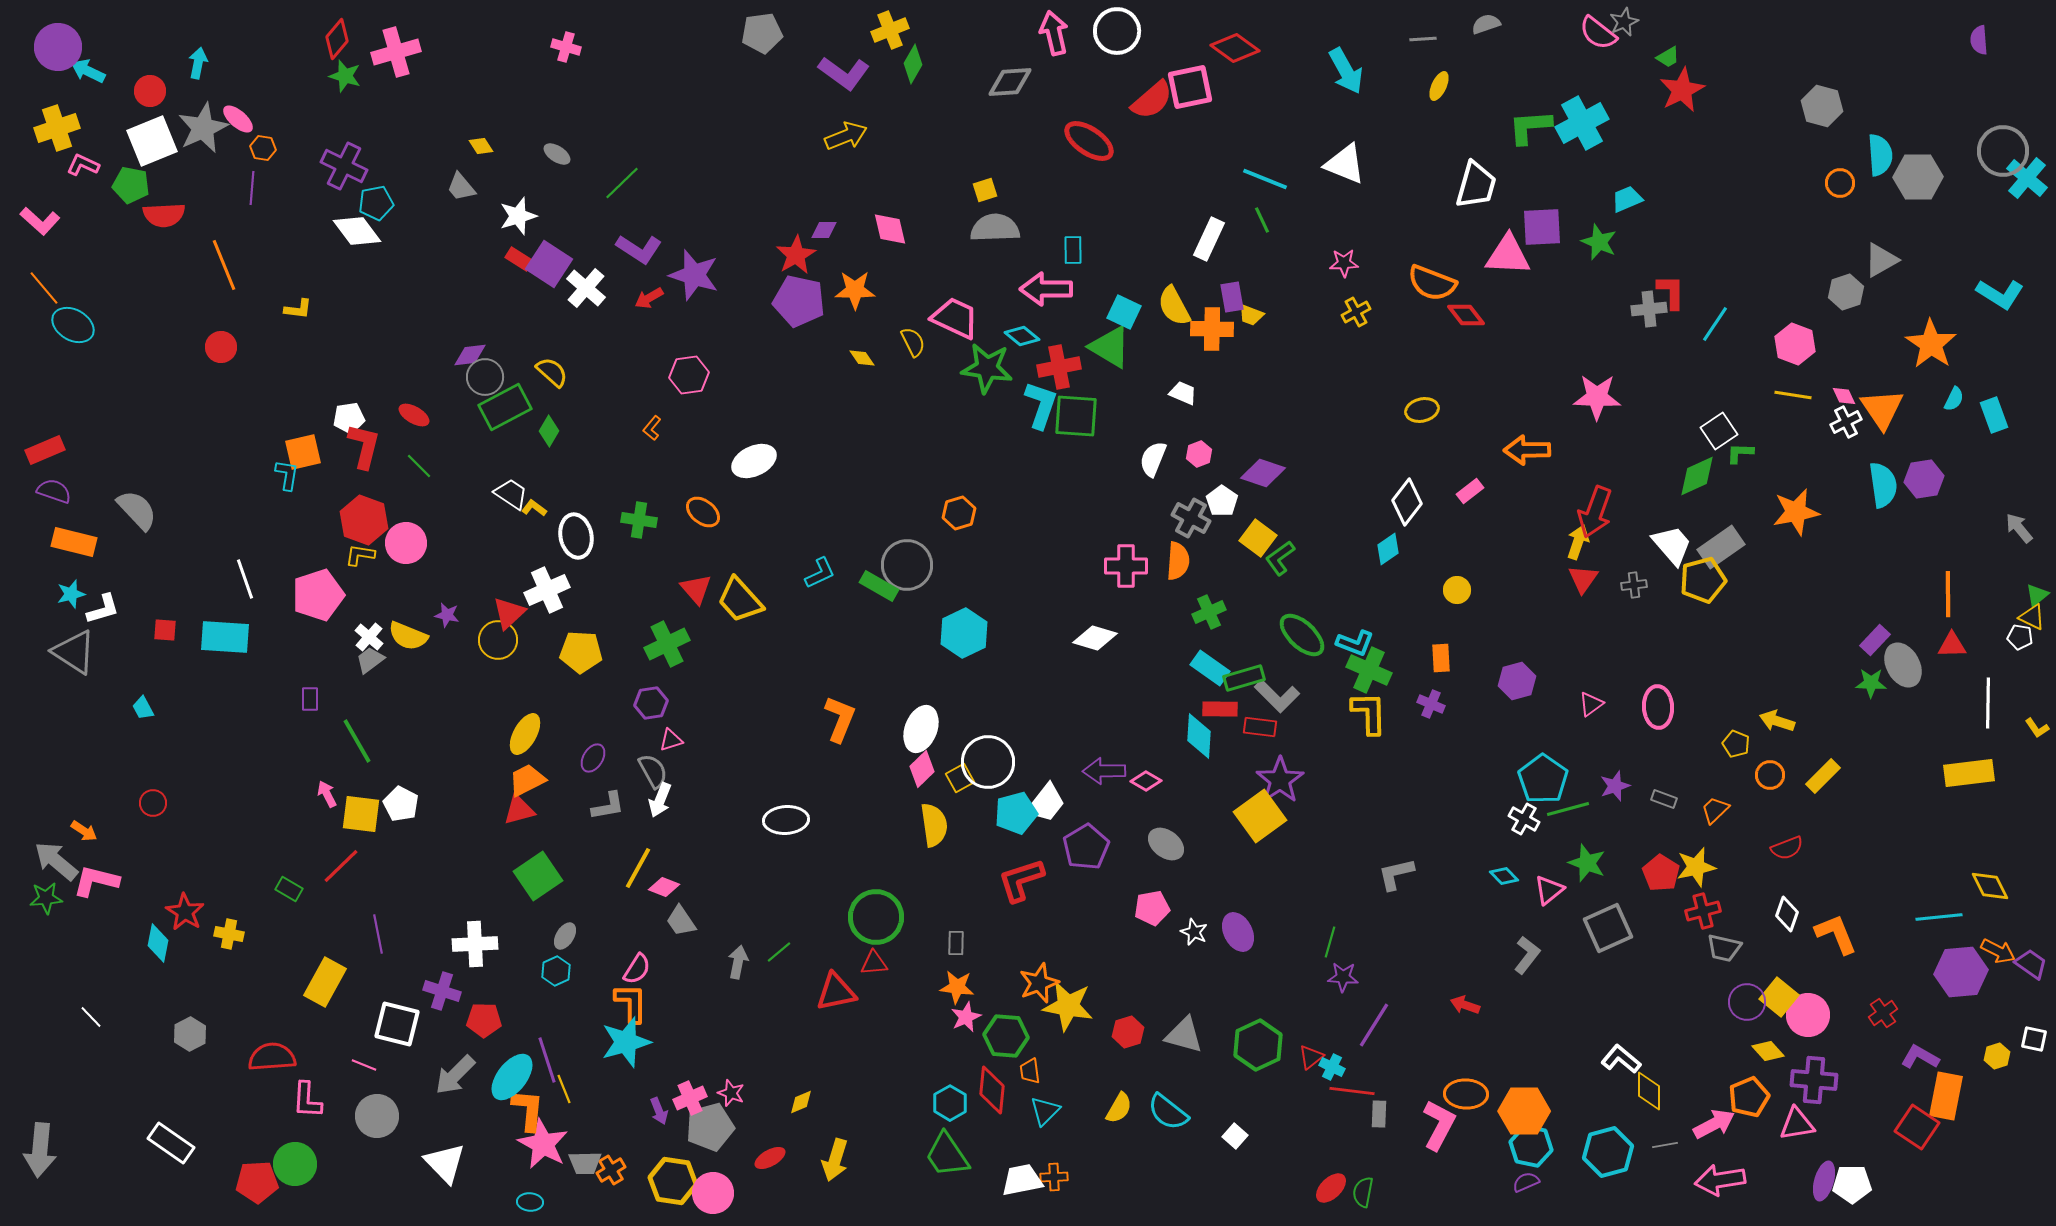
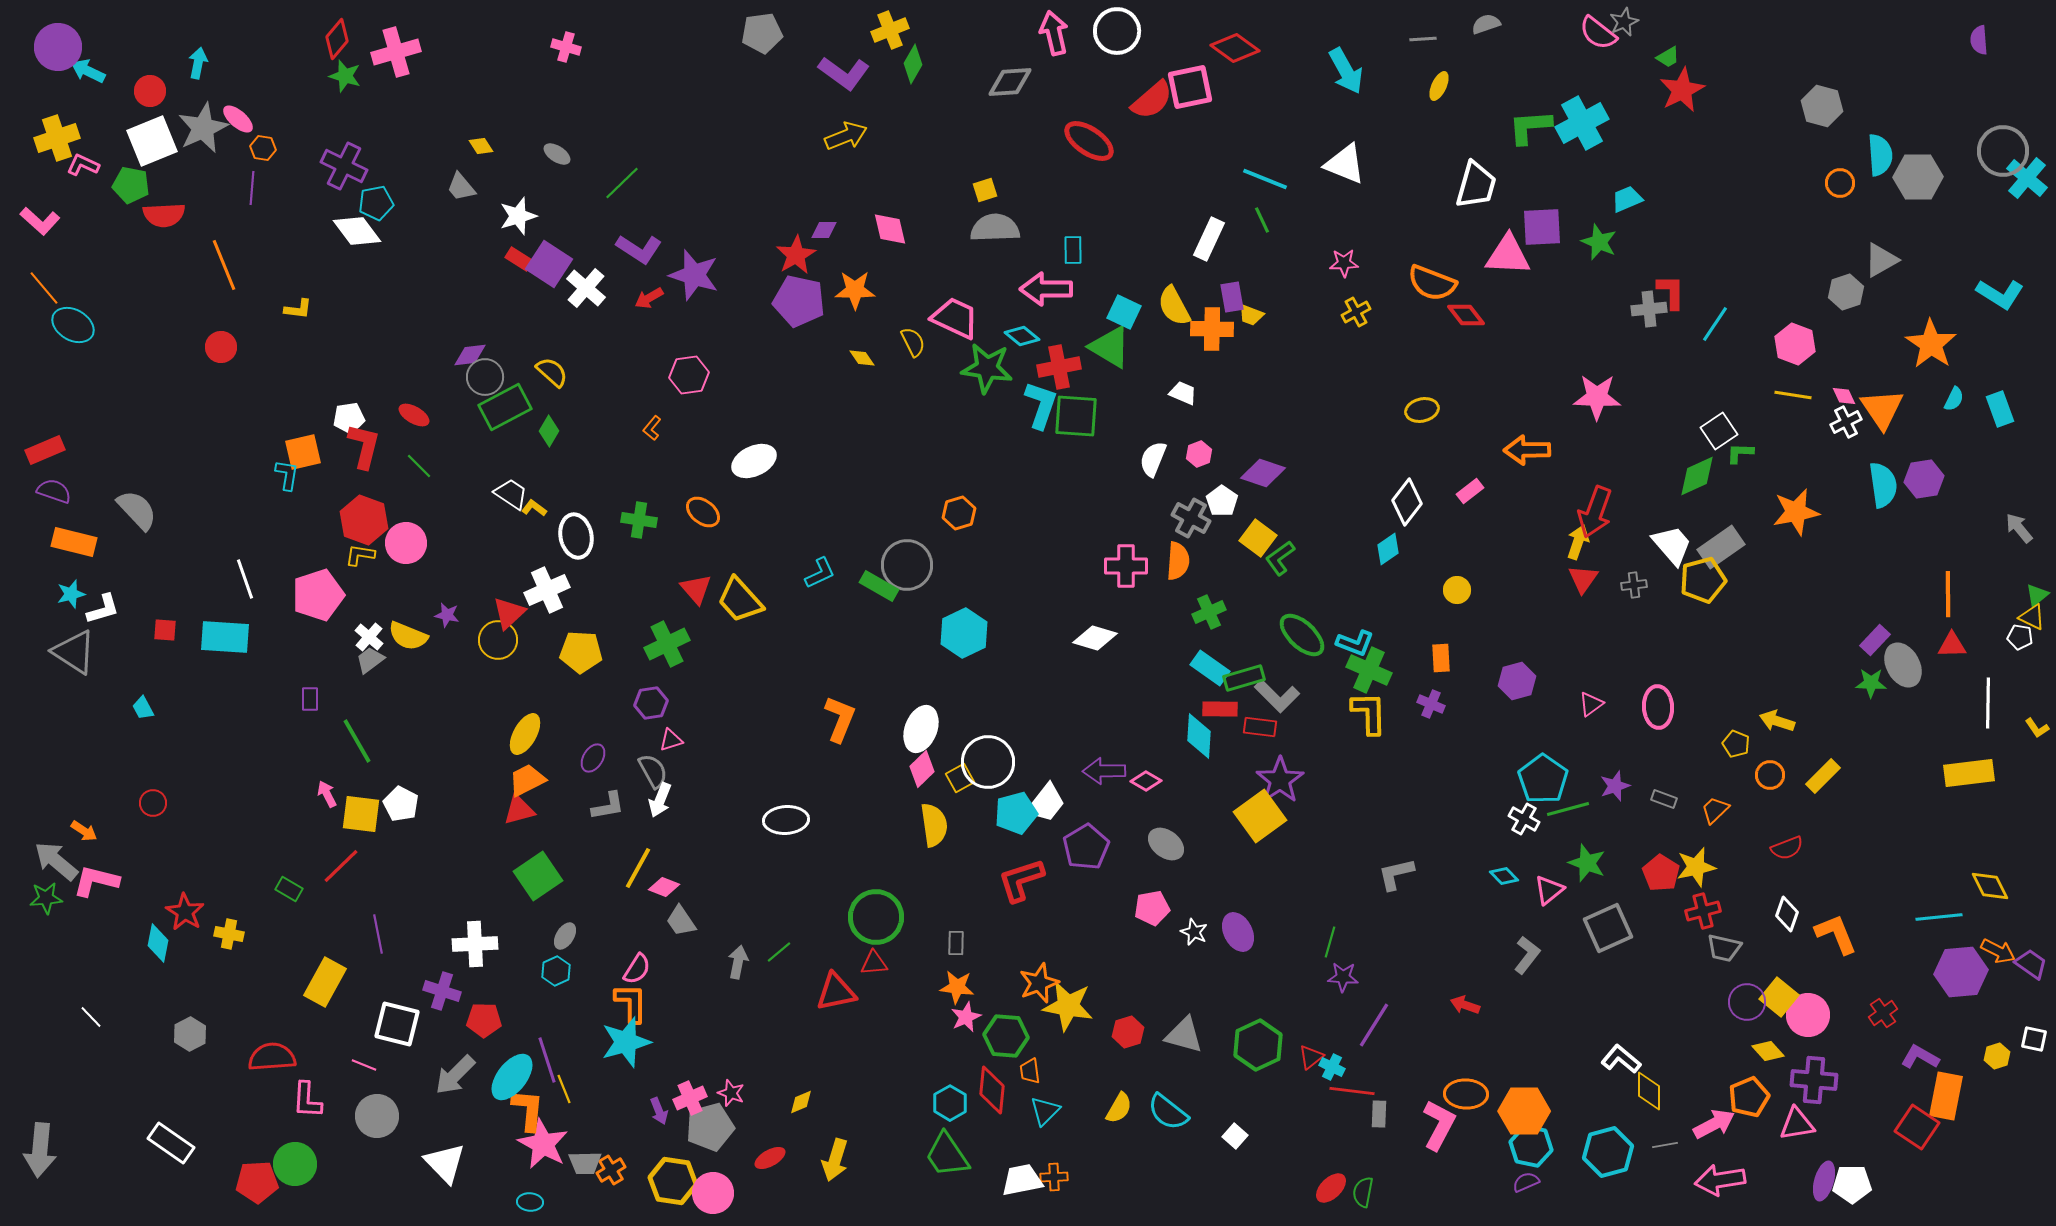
yellow cross at (57, 128): moved 10 px down
cyan rectangle at (1994, 415): moved 6 px right, 6 px up
